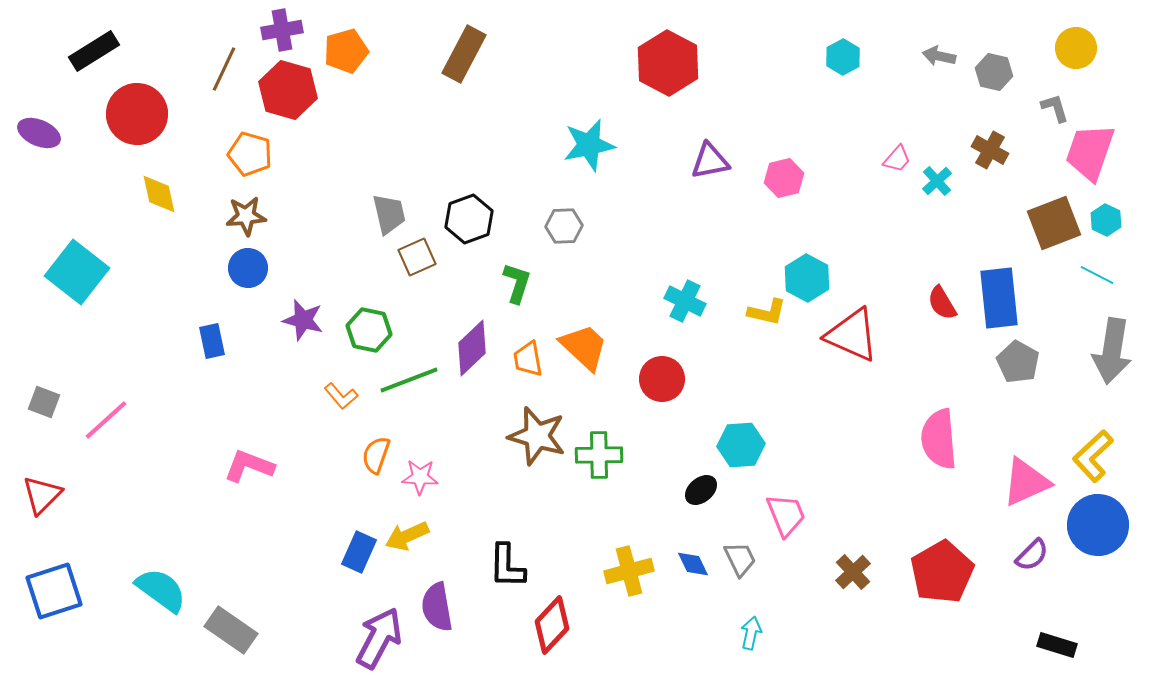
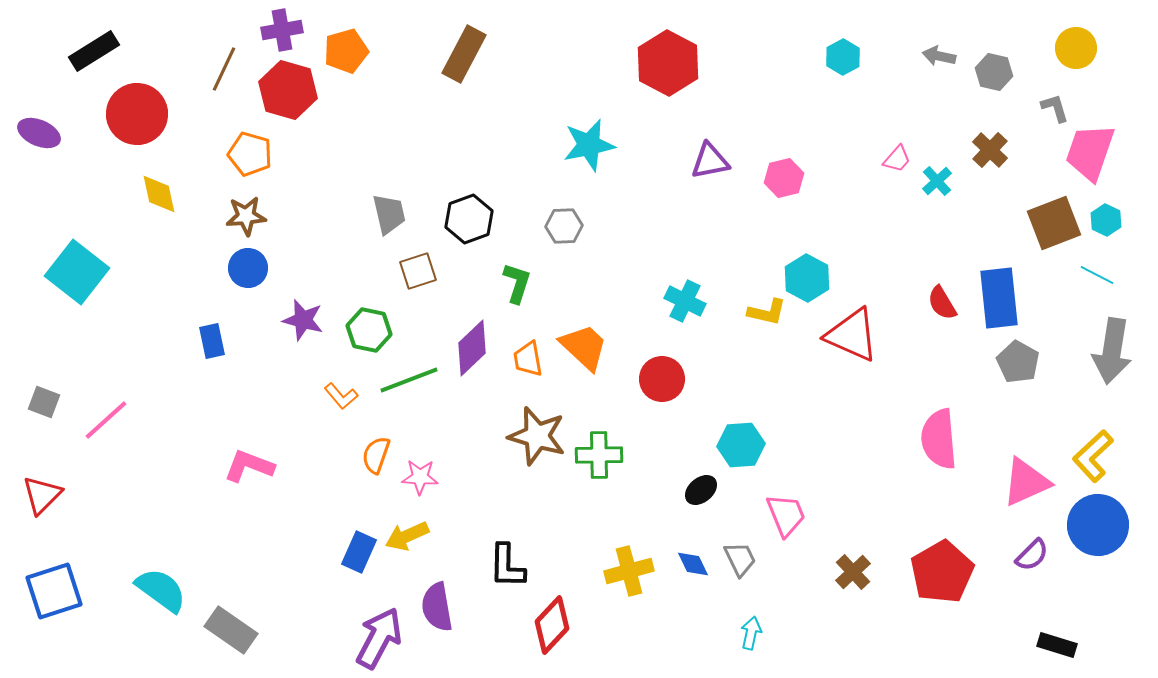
brown cross at (990, 150): rotated 15 degrees clockwise
brown square at (417, 257): moved 1 px right, 14 px down; rotated 6 degrees clockwise
